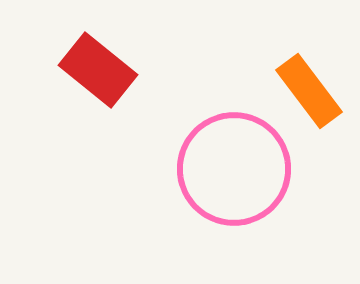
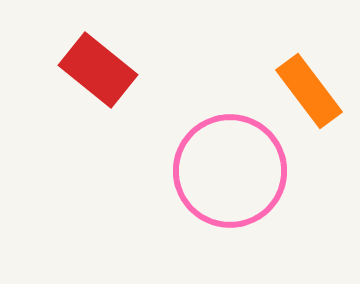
pink circle: moved 4 px left, 2 px down
